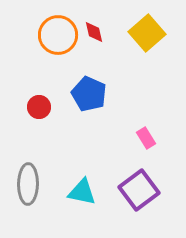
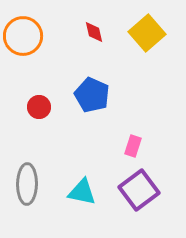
orange circle: moved 35 px left, 1 px down
blue pentagon: moved 3 px right, 1 px down
pink rectangle: moved 13 px left, 8 px down; rotated 50 degrees clockwise
gray ellipse: moved 1 px left
